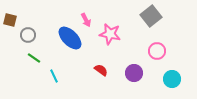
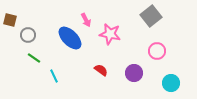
cyan circle: moved 1 px left, 4 px down
